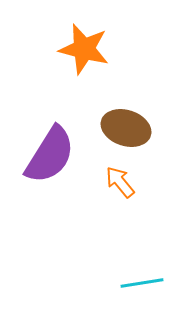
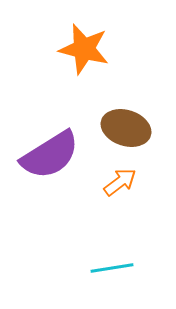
purple semicircle: rotated 26 degrees clockwise
orange arrow: rotated 92 degrees clockwise
cyan line: moved 30 px left, 15 px up
